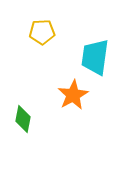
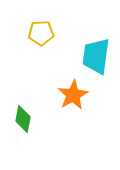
yellow pentagon: moved 1 px left, 1 px down
cyan trapezoid: moved 1 px right, 1 px up
